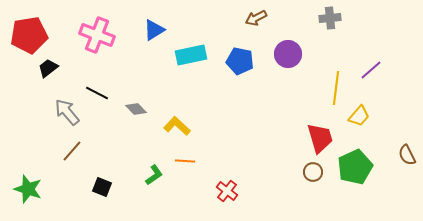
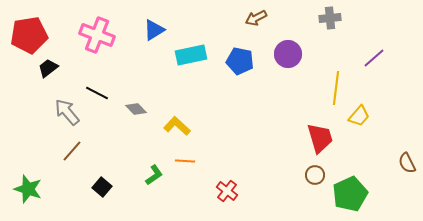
purple line: moved 3 px right, 12 px up
brown semicircle: moved 8 px down
green pentagon: moved 5 px left, 27 px down
brown circle: moved 2 px right, 3 px down
black square: rotated 18 degrees clockwise
